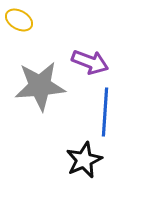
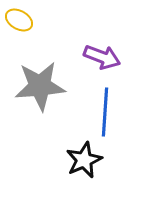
purple arrow: moved 12 px right, 5 px up
